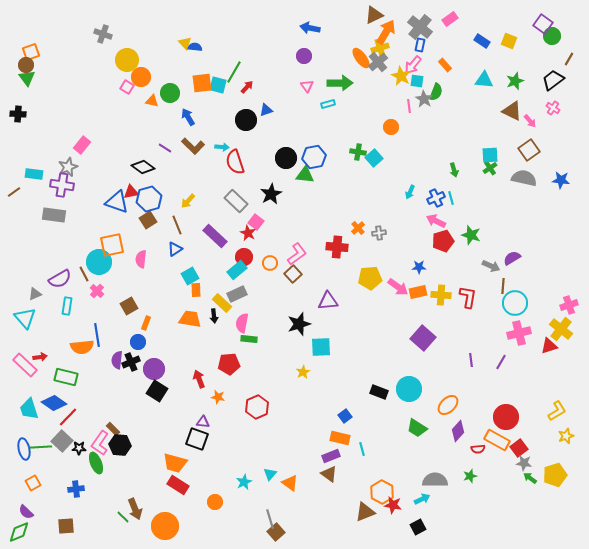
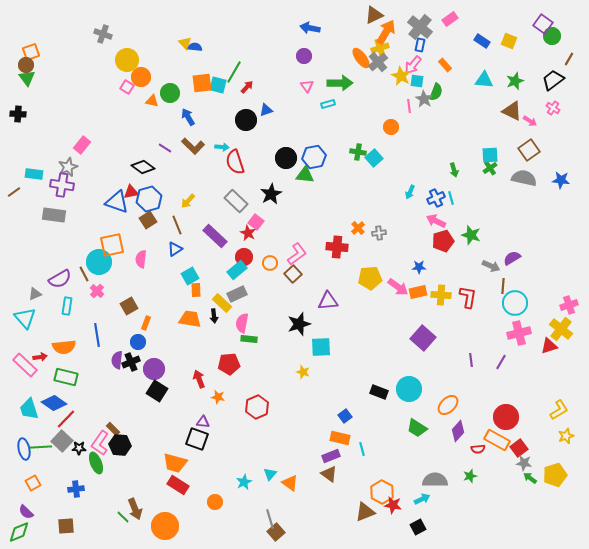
pink arrow at (530, 121): rotated 16 degrees counterclockwise
orange semicircle at (82, 347): moved 18 px left
yellow star at (303, 372): rotated 24 degrees counterclockwise
yellow L-shape at (557, 411): moved 2 px right, 1 px up
red line at (68, 417): moved 2 px left, 2 px down
